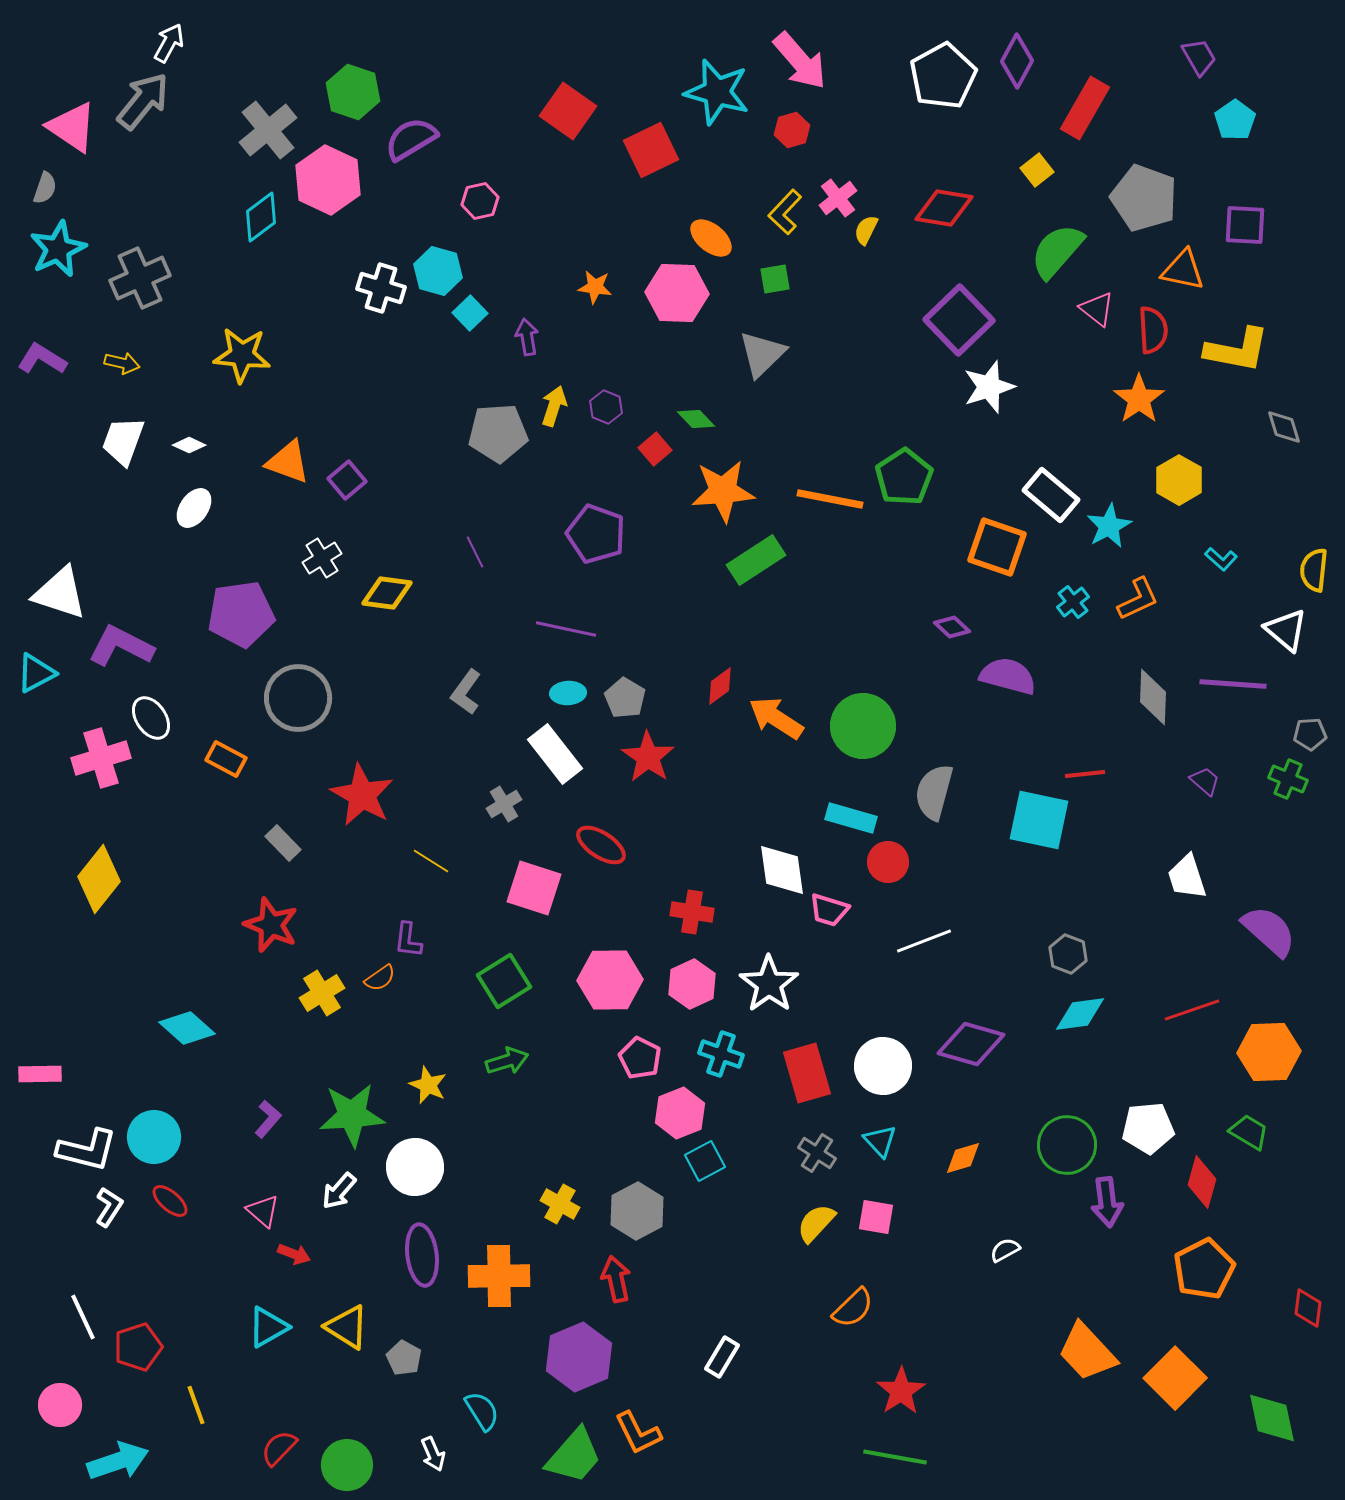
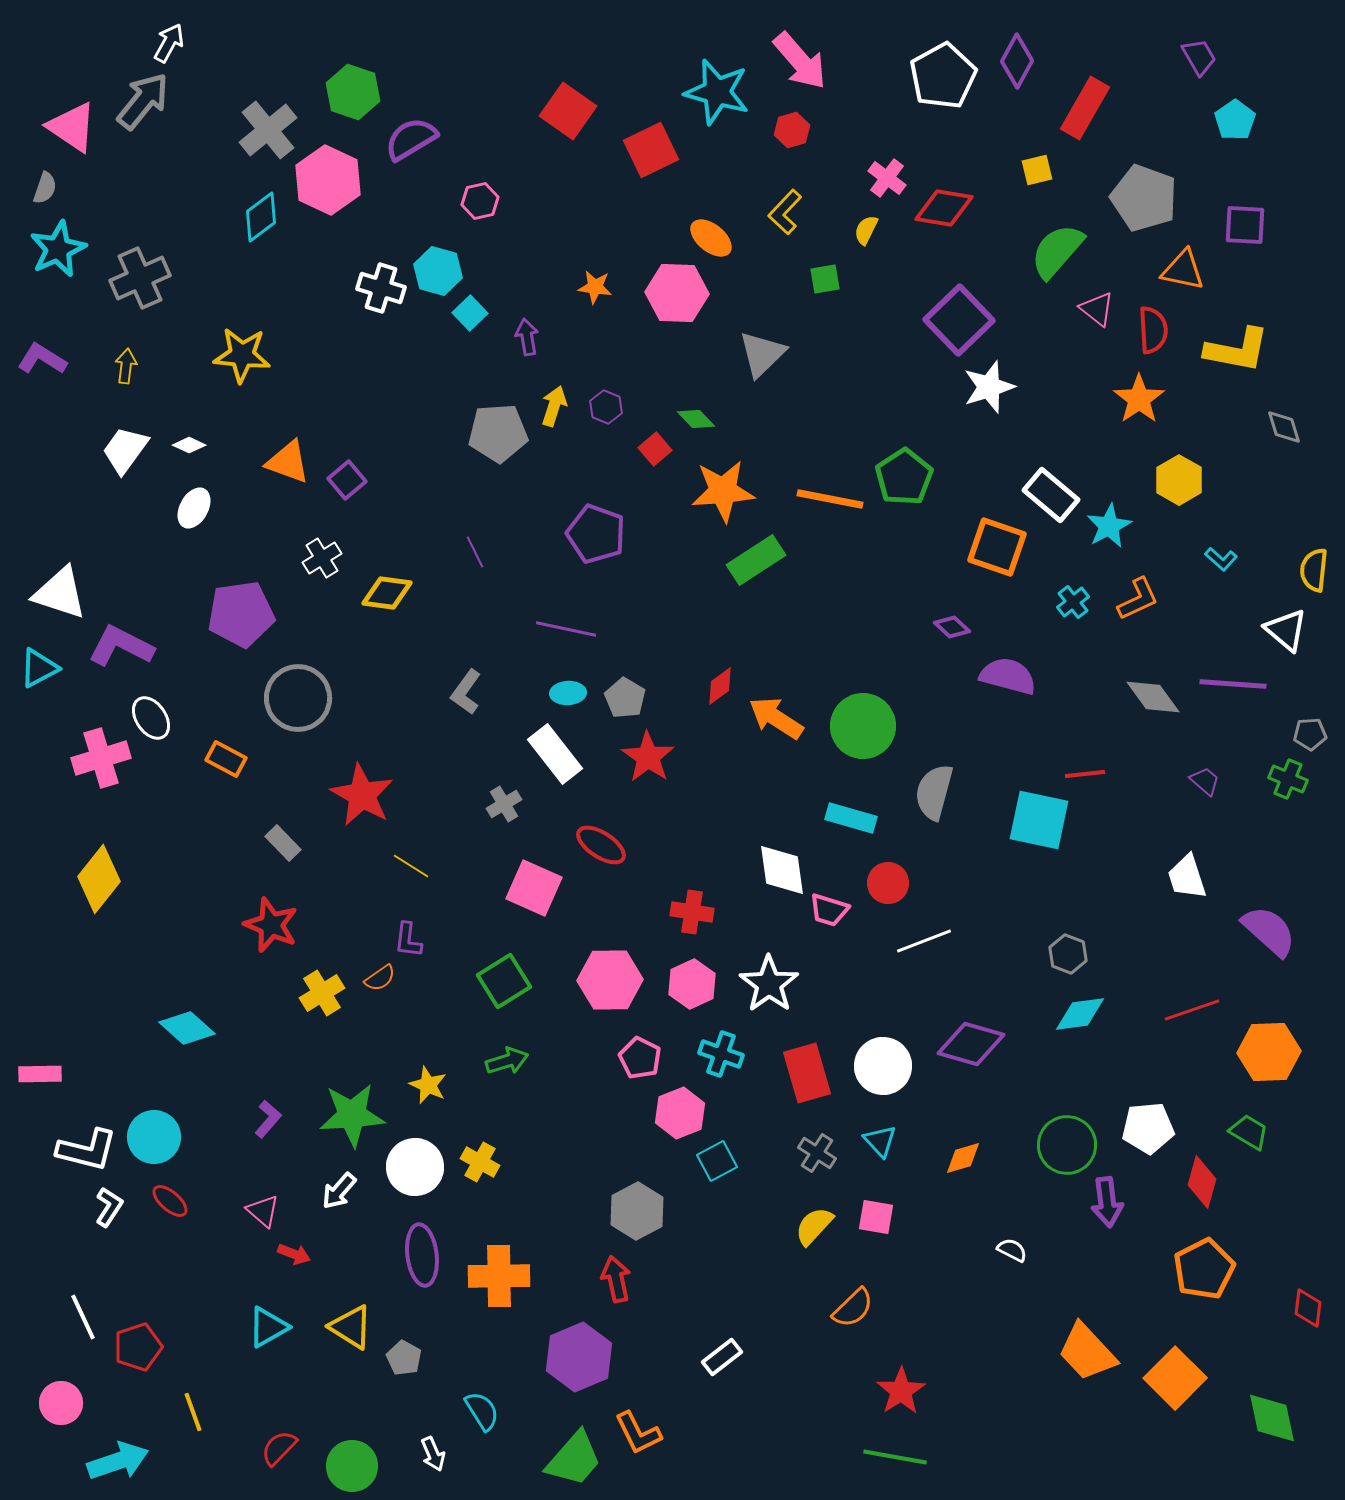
yellow square at (1037, 170): rotated 24 degrees clockwise
pink cross at (838, 198): moved 49 px right, 20 px up; rotated 15 degrees counterclockwise
green square at (775, 279): moved 50 px right
yellow arrow at (122, 363): moved 4 px right, 3 px down; rotated 96 degrees counterclockwise
white trapezoid at (123, 441): moved 2 px right, 9 px down; rotated 16 degrees clockwise
white ellipse at (194, 508): rotated 6 degrees counterclockwise
cyan triangle at (36, 673): moved 3 px right, 5 px up
gray diamond at (1153, 697): rotated 38 degrees counterclockwise
yellow line at (431, 861): moved 20 px left, 5 px down
red circle at (888, 862): moved 21 px down
pink square at (534, 888): rotated 6 degrees clockwise
cyan square at (705, 1161): moved 12 px right
yellow cross at (560, 1204): moved 80 px left, 42 px up
yellow semicircle at (816, 1223): moved 2 px left, 3 px down
white semicircle at (1005, 1250): moved 7 px right; rotated 56 degrees clockwise
yellow triangle at (347, 1327): moved 4 px right
white rectangle at (722, 1357): rotated 21 degrees clockwise
pink circle at (60, 1405): moved 1 px right, 2 px up
yellow line at (196, 1405): moved 3 px left, 7 px down
green trapezoid at (574, 1456): moved 3 px down
green circle at (347, 1465): moved 5 px right, 1 px down
